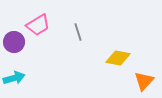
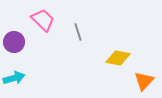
pink trapezoid: moved 5 px right, 5 px up; rotated 105 degrees counterclockwise
